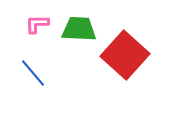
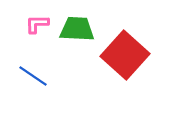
green trapezoid: moved 2 px left
blue line: moved 3 px down; rotated 16 degrees counterclockwise
